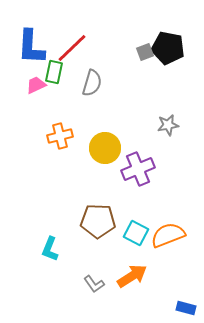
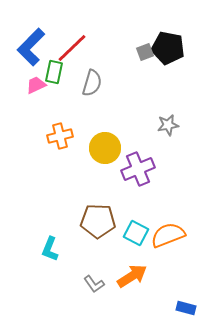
blue L-shape: rotated 42 degrees clockwise
